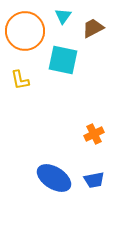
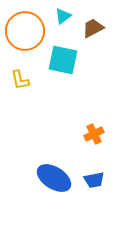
cyan triangle: rotated 18 degrees clockwise
